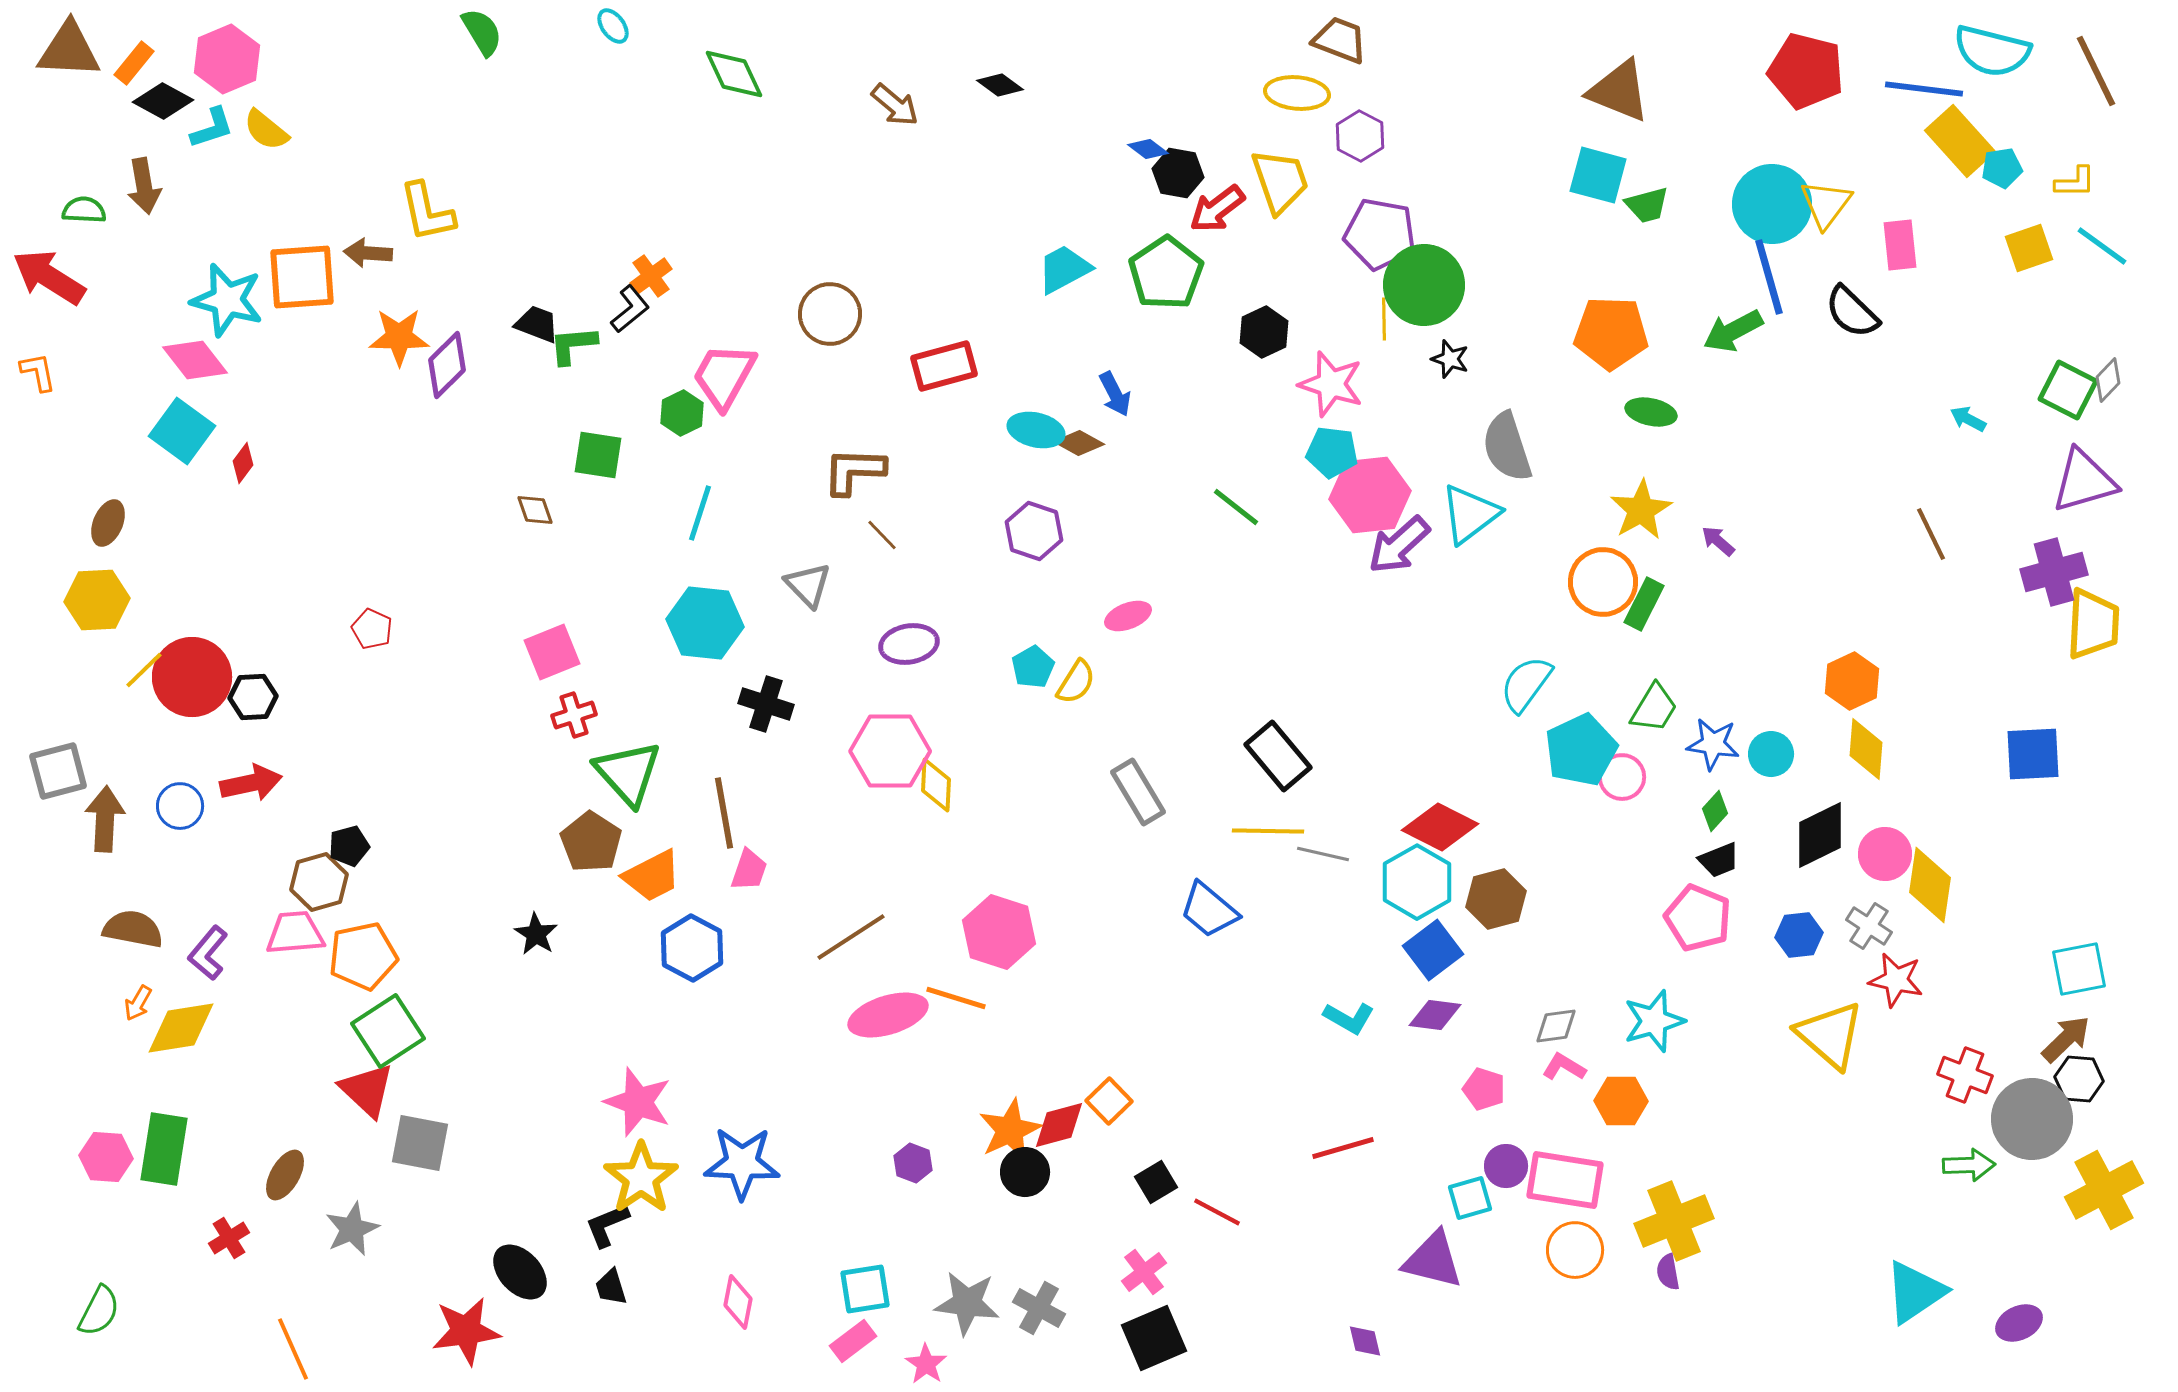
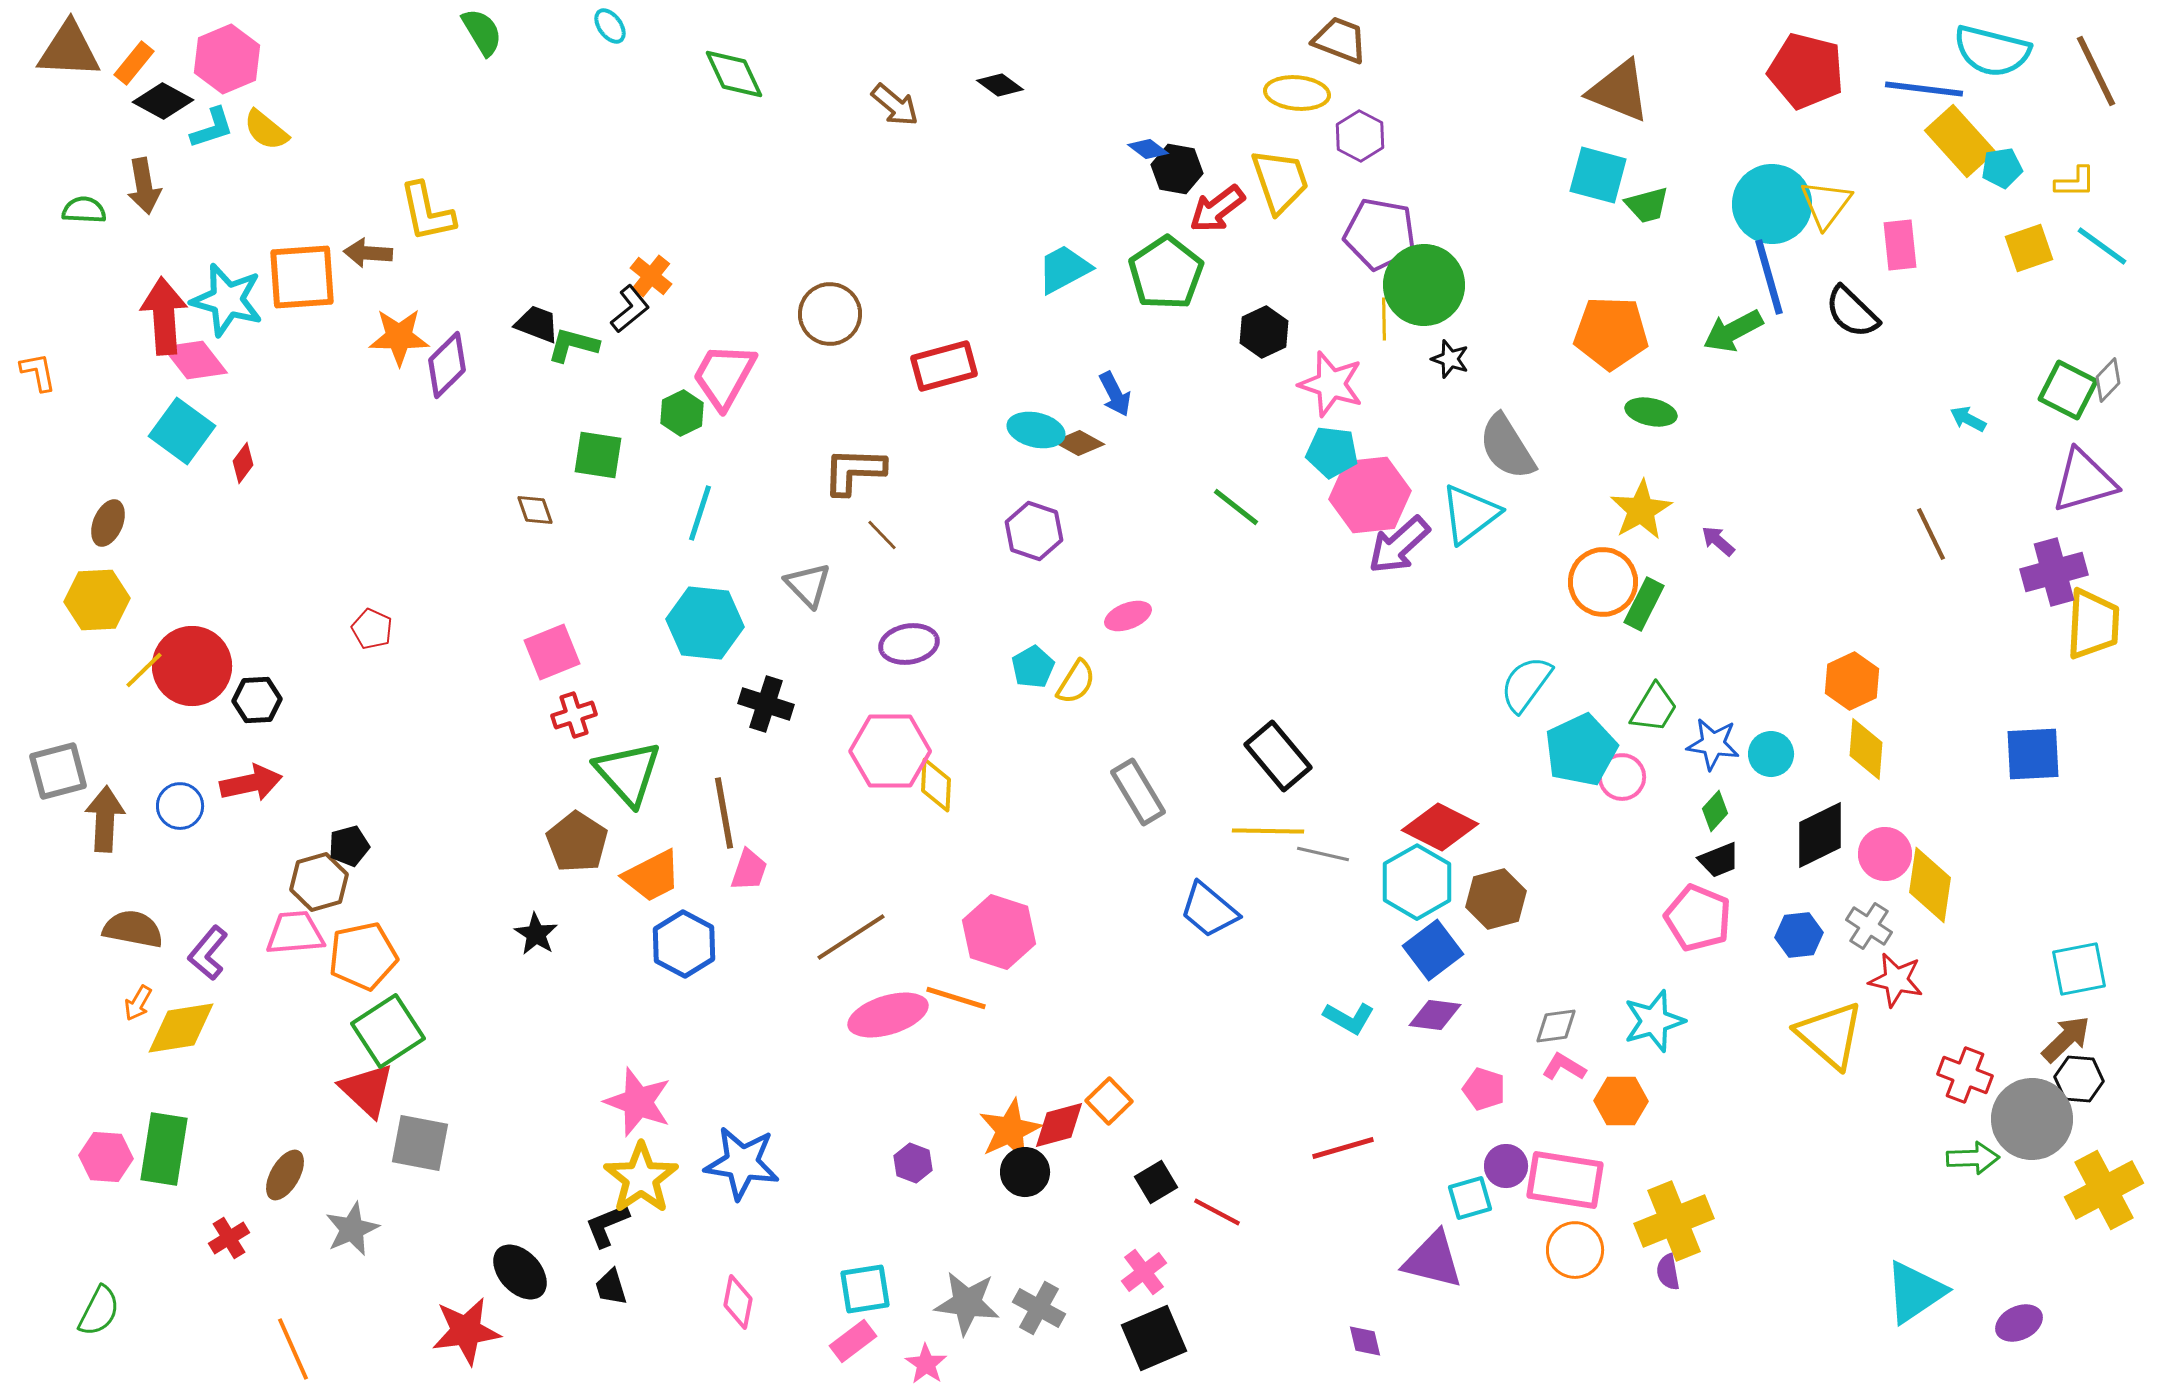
cyan ellipse at (613, 26): moved 3 px left
black hexagon at (1178, 173): moved 1 px left, 4 px up
orange cross at (651, 276): rotated 15 degrees counterclockwise
red arrow at (49, 277): moved 115 px right, 39 px down; rotated 54 degrees clockwise
green L-shape at (573, 345): rotated 20 degrees clockwise
gray semicircle at (1507, 447): rotated 14 degrees counterclockwise
red circle at (192, 677): moved 11 px up
black hexagon at (253, 697): moved 4 px right, 3 px down
brown pentagon at (591, 842): moved 14 px left
blue hexagon at (692, 948): moved 8 px left, 4 px up
blue star at (742, 1163): rotated 6 degrees clockwise
green arrow at (1969, 1165): moved 4 px right, 7 px up
